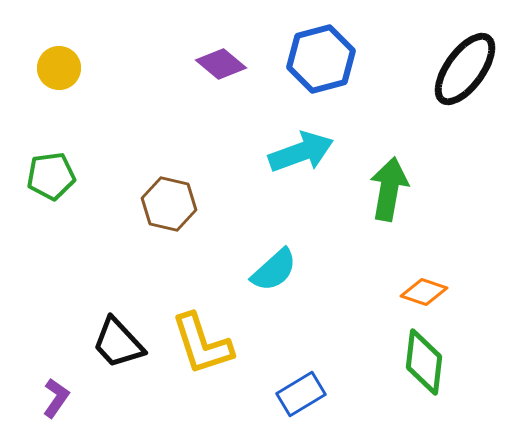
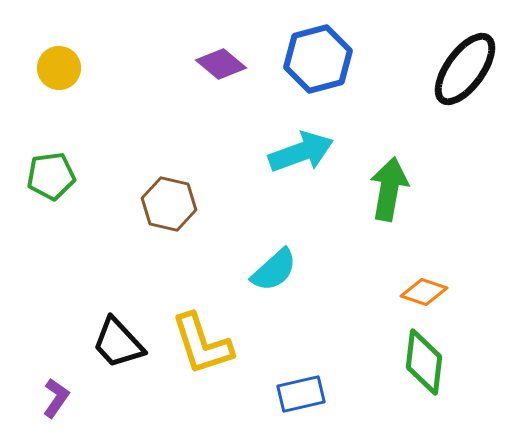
blue hexagon: moved 3 px left
blue rectangle: rotated 18 degrees clockwise
